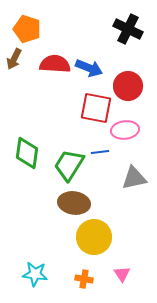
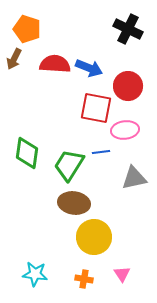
blue line: moved 1 px right
